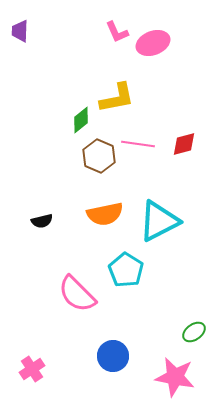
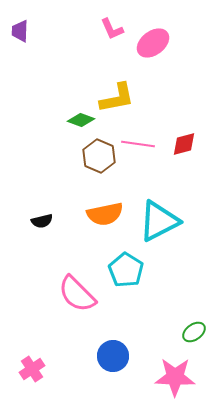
pink L-shape: moved 5 px left, 3 px up
pink ellipse: rotated 16 degrees counterclockwise
green diamond: rotated 60 degrees clockwise
pink star: rotated 9 degrees counterclockwise
